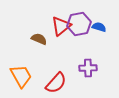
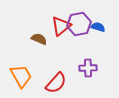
blue semicircle: moved 1 px left
